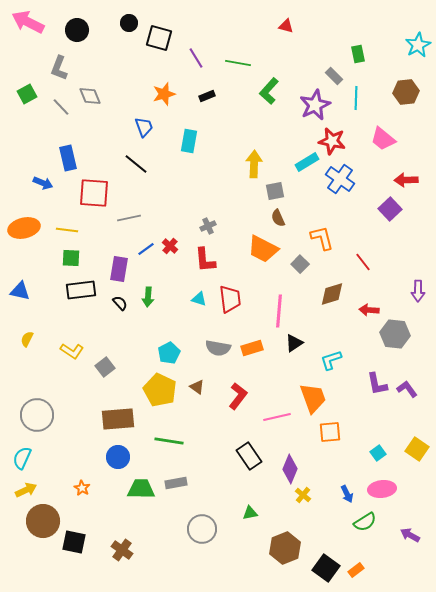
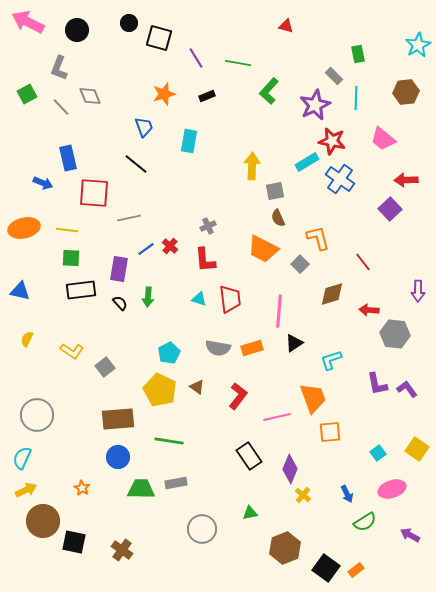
yellow arrow at (254, 164): moved 2 px left, 2 px down
orange L-shape at (322, 238): moved 4 px left
pink ellipse at (382, 489): moved 10 px right; rotated 12 degrees counterclockwise
